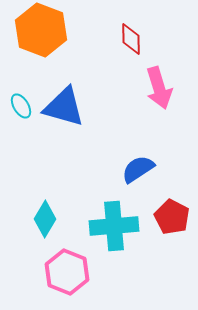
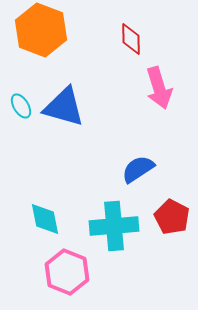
cyan diamond: rotated 42 degrees counterclockwise
